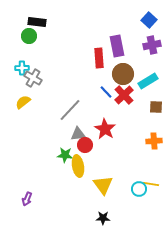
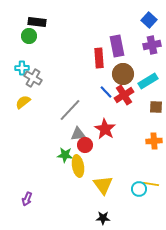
red cross: rotated 12 degrees clockwise
